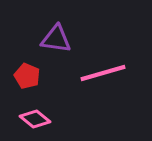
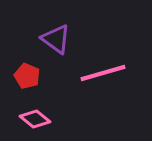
purple triangle: rotated 28 degrees clockwise
